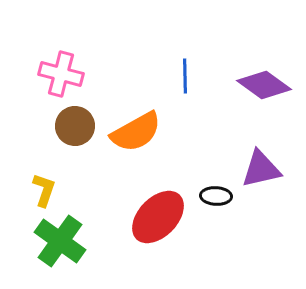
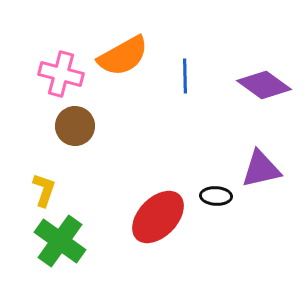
orange semicircle: moved 13 px left, 76 px up
